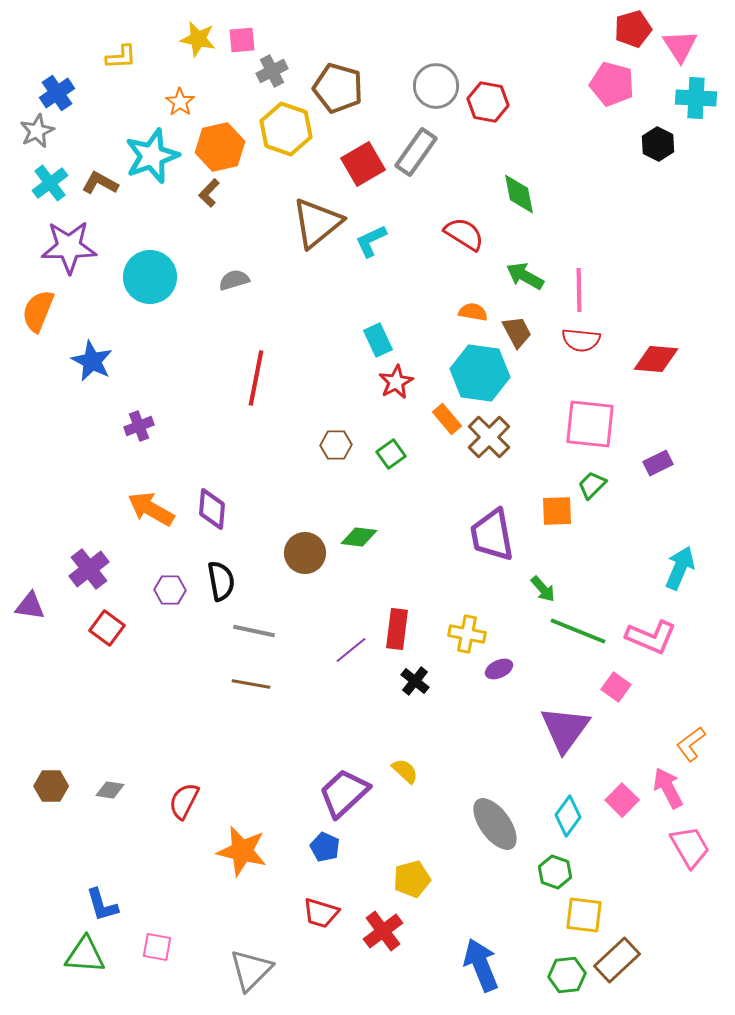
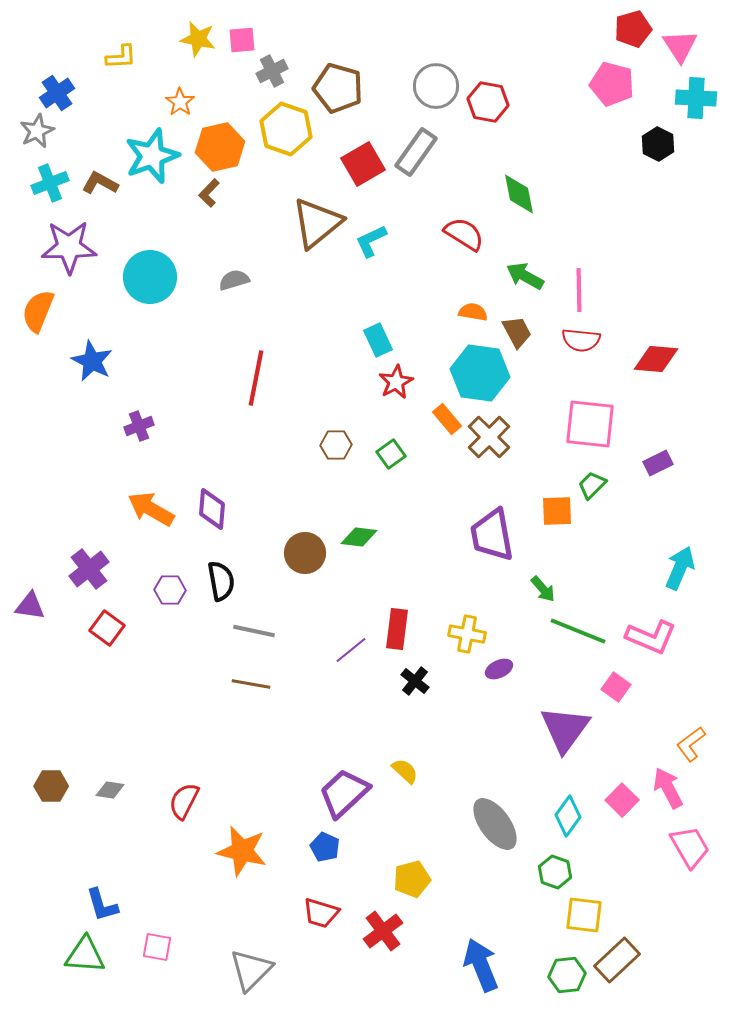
cyan cross at (50, 183): rotated 15 degrees clockwise
